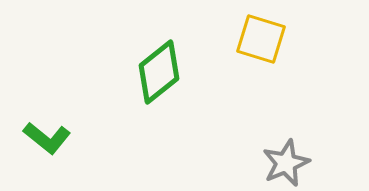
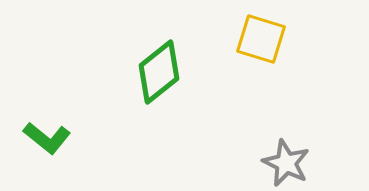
gray star: rotated 24 degrees counterclockwise
